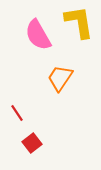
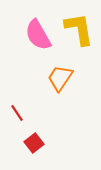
yellow L-shape: moved 7 px down
red square: moved 2 px right
